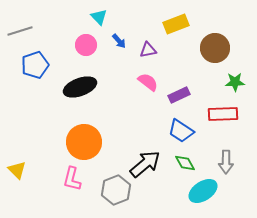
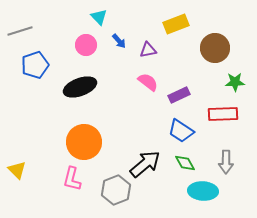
cyan ellipse: rotated 36 degrees clockwise
